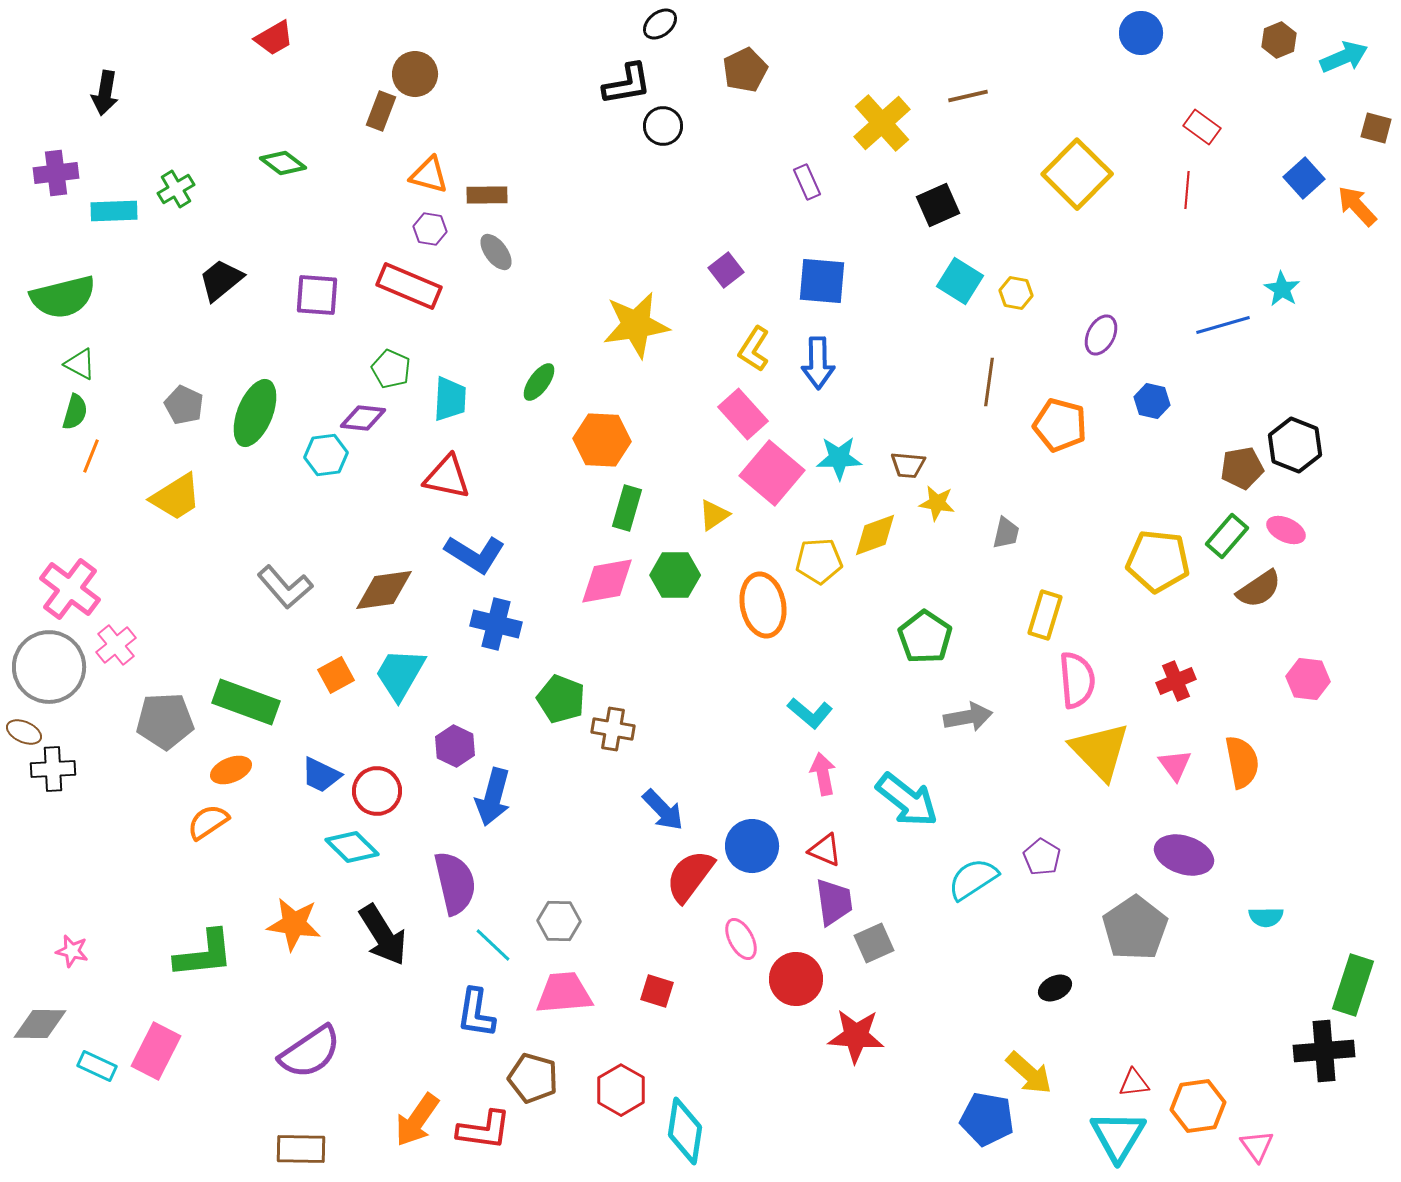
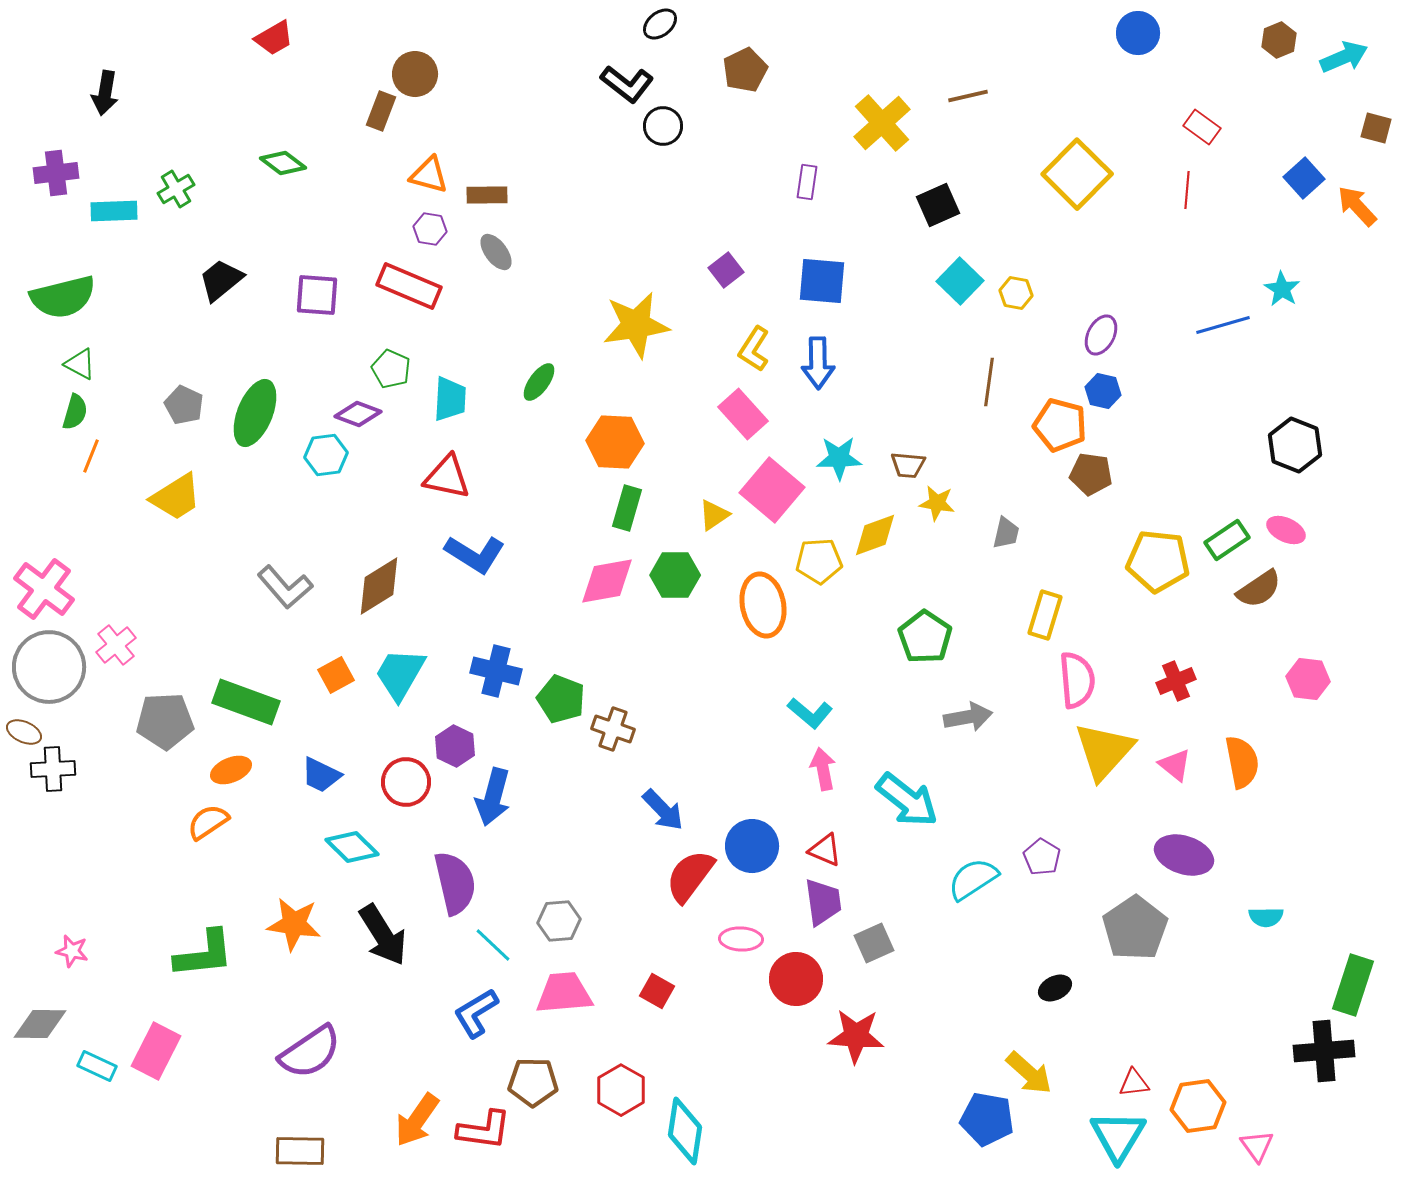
blue circle at (1141, 33): moved 3 px left
black L-shape at (627, 84): rotated 48 degrees clockwise
purple rectangle at (807, 182): rotated 32 degrees clockwise
cyan square at (960, 281): rotated 12 degrees clockwise
blue hexagon at (1152, 401): moved 49 px left, 10 px up
purple diamond at (363, 418): moved 5 px left, 4 px up; rotated 15 degrees clockwise
orange hexagon at (602, 440): moved 13 px right, 2 px down
brown pentagon at (1242, 468): moved 151 px left, 6 px down; rotated 18 degrees clockwise
pink square at (772, 473): moved 17 px down
green rectangle at (1227, 536): moved 4 px down; rotated 15 degrees clockwise
pink cross at (70, 589): moved 26 px left
brown diamond at (384, 590): moved 5 px left, 4 px up; rotated 24 degrees counterclockwise
blue cross at (496, 624): moved 47 px down
brown cross at (613, 729): rotated 9 degrees clockwise
yellow triangle at (1100, 751): moved 4 px right; rotated 26 degrees clockwise
pink triangle at (1175, 765): rotated 15 degrees counterclockwise
pink arrow at (823, 774): moved 5 px up
red circle at (377, 791): moved 29 px right, 9 px up
purple trapezoid at (834, 902): moved 11 px left
gray hexagon at (559, 921): rotated 6 degrees counterclockwise
pink ellipse at (741, 939): rotated 60 degrees counterclockwise
red square at (657, 991): rotated 12 degrees clockwise
blue L-shape at (476, 1013): rotated 50 degrees clockwise
brown pentagon at (533, 1078): moved 4 px down; rotated 15 degrees counterclockwise
brown rectangle at (301, 1149): moved 1 px left, 2 px down
